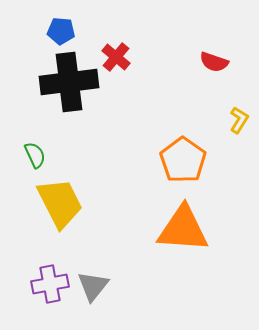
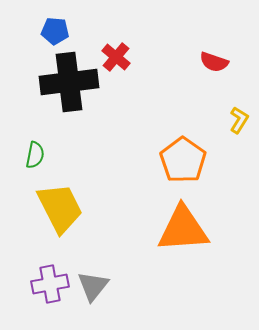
blue pentagon: moved 6 px left
green semicircle: rotated 36 degrees clockwise
yellow trapezoid: moved 5 px down
orange triangle: rotated 8 degrees counterclockwise
